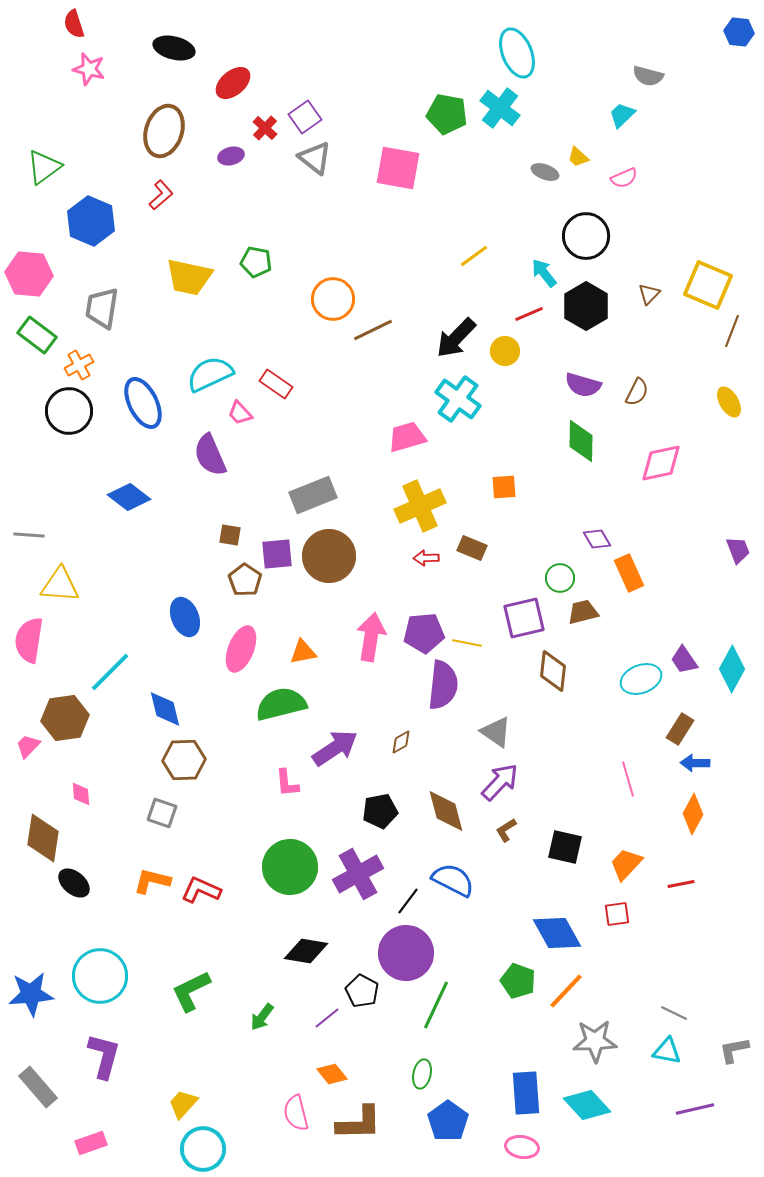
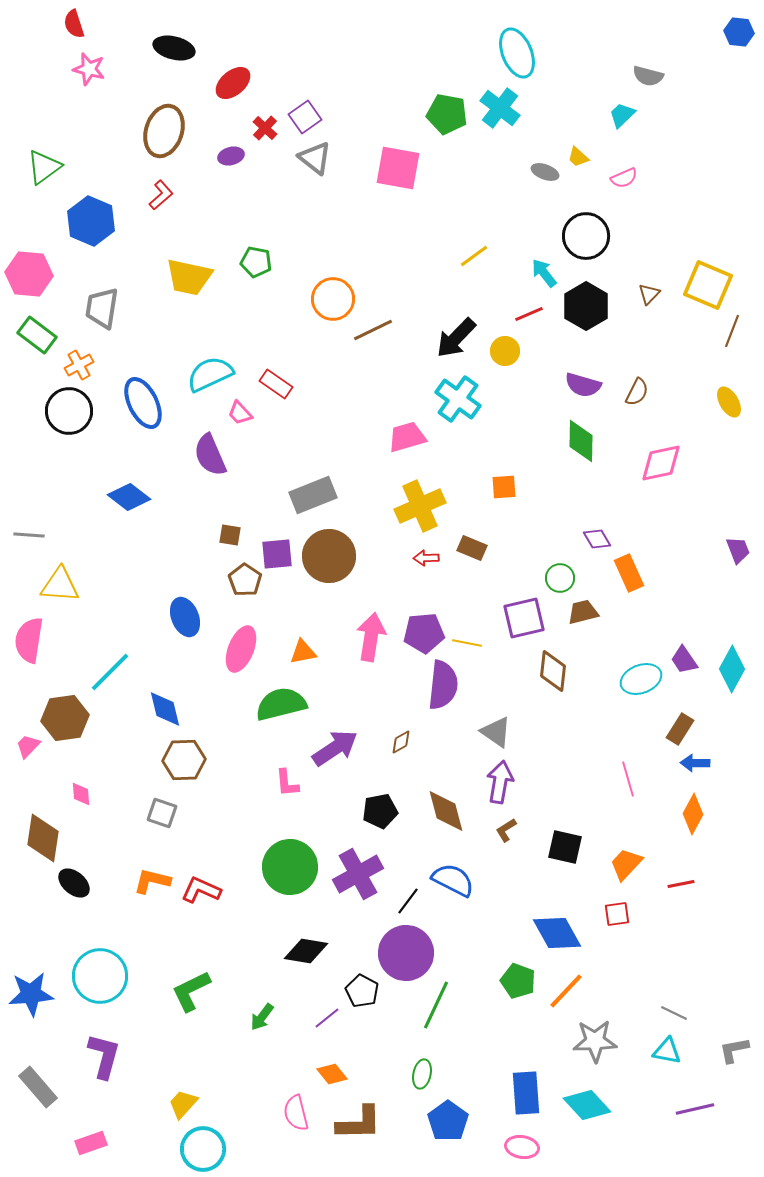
purple arrow at (500, 782): rotated 33 degrees counterclockwise
